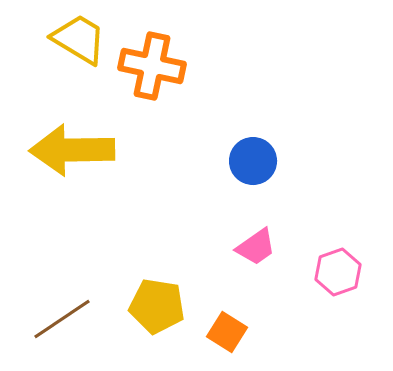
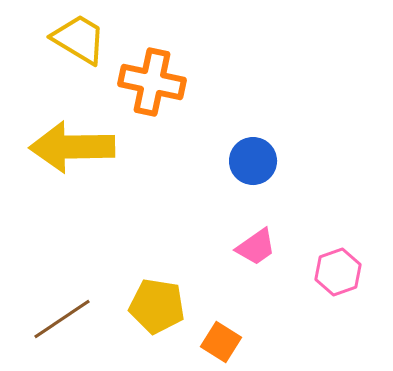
orange cross: moved 16 px down
yellow arrow: moved 3 px up
orange square: moved 6 px left, 10 px down
